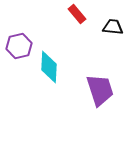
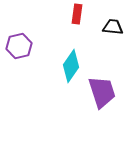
red rectangle: rotated 48 degrees clockwise
cyan diamond: moved 22 px right, 1 px up; rotated 32 degrees clockwise
purple trapezoid: moved 2 px right, 2 px down
